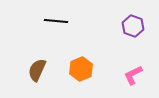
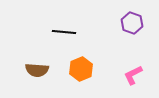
black line: moved 8 px right, 11 px down
purple hexagon: moved 1 px left, 3 px up
brown semicircle: rotated 110 degrees counterclockwise
